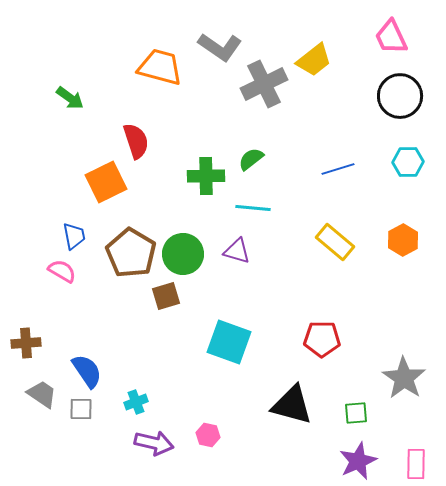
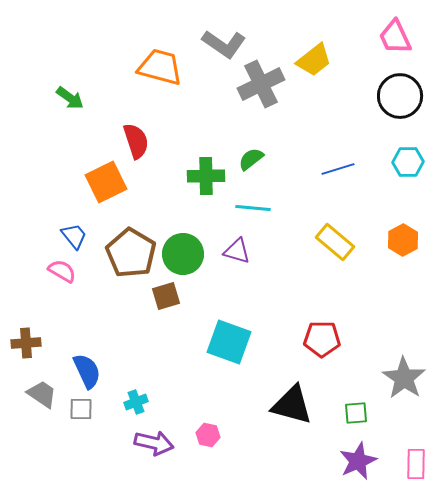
pink trapezoid: moved 4 px right
gray L-shape: moved 4 px right, 3 px up
gray cross: moved 3 px left
blue trapezoid: rotated 28 degrees counterclockwise
blue semicircle: rotated 9 degrees clockwise
